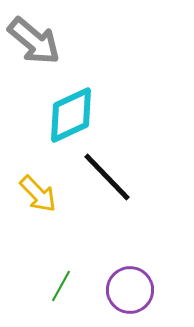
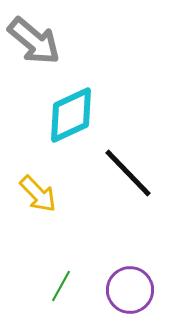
black line: moved 21 px right, 4 px up
